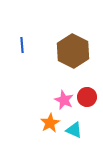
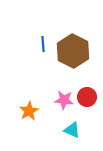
blue line: moved 21 px right, 1 px up
pink star: rotated 18 degrees counterclockwise
orange star: moved 21 px left, 12 px up
cyan triangle: moved 2 px left
